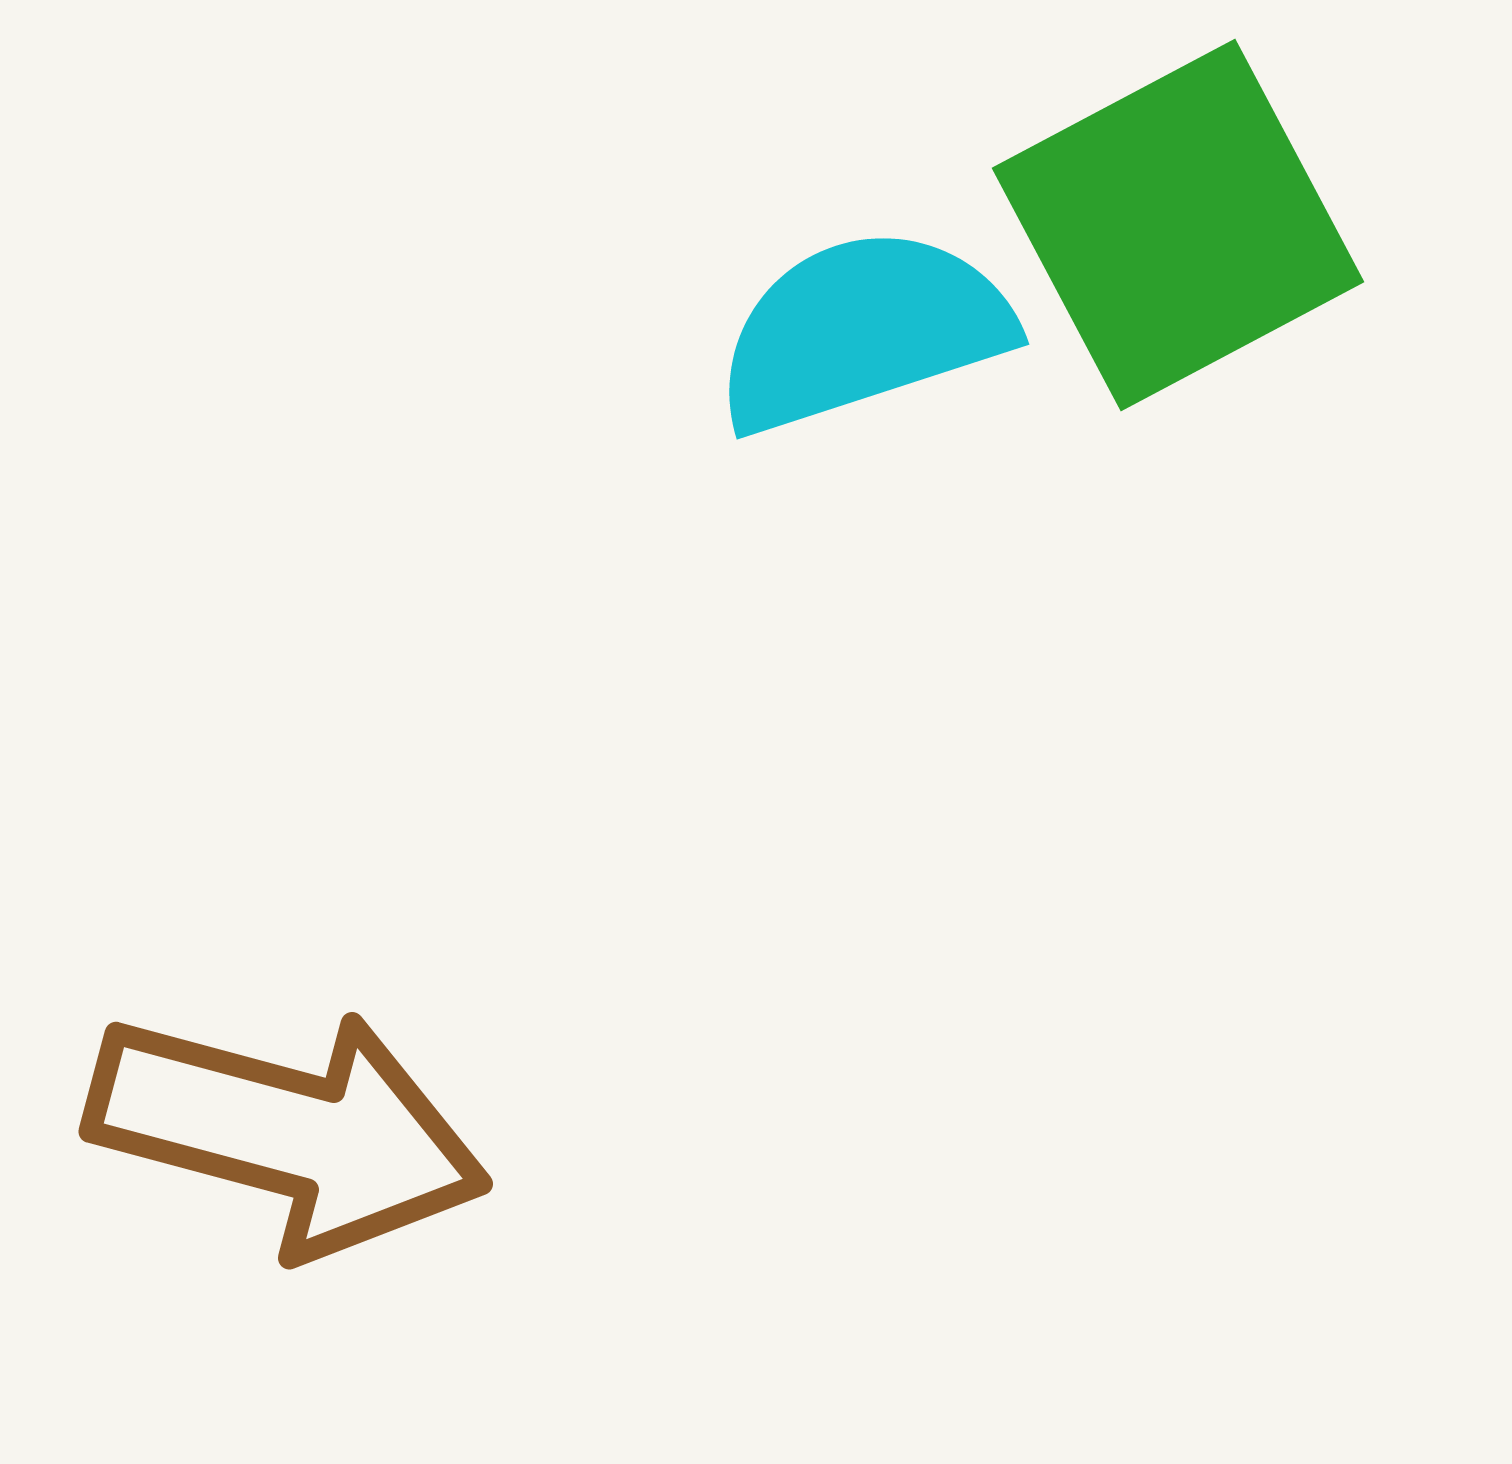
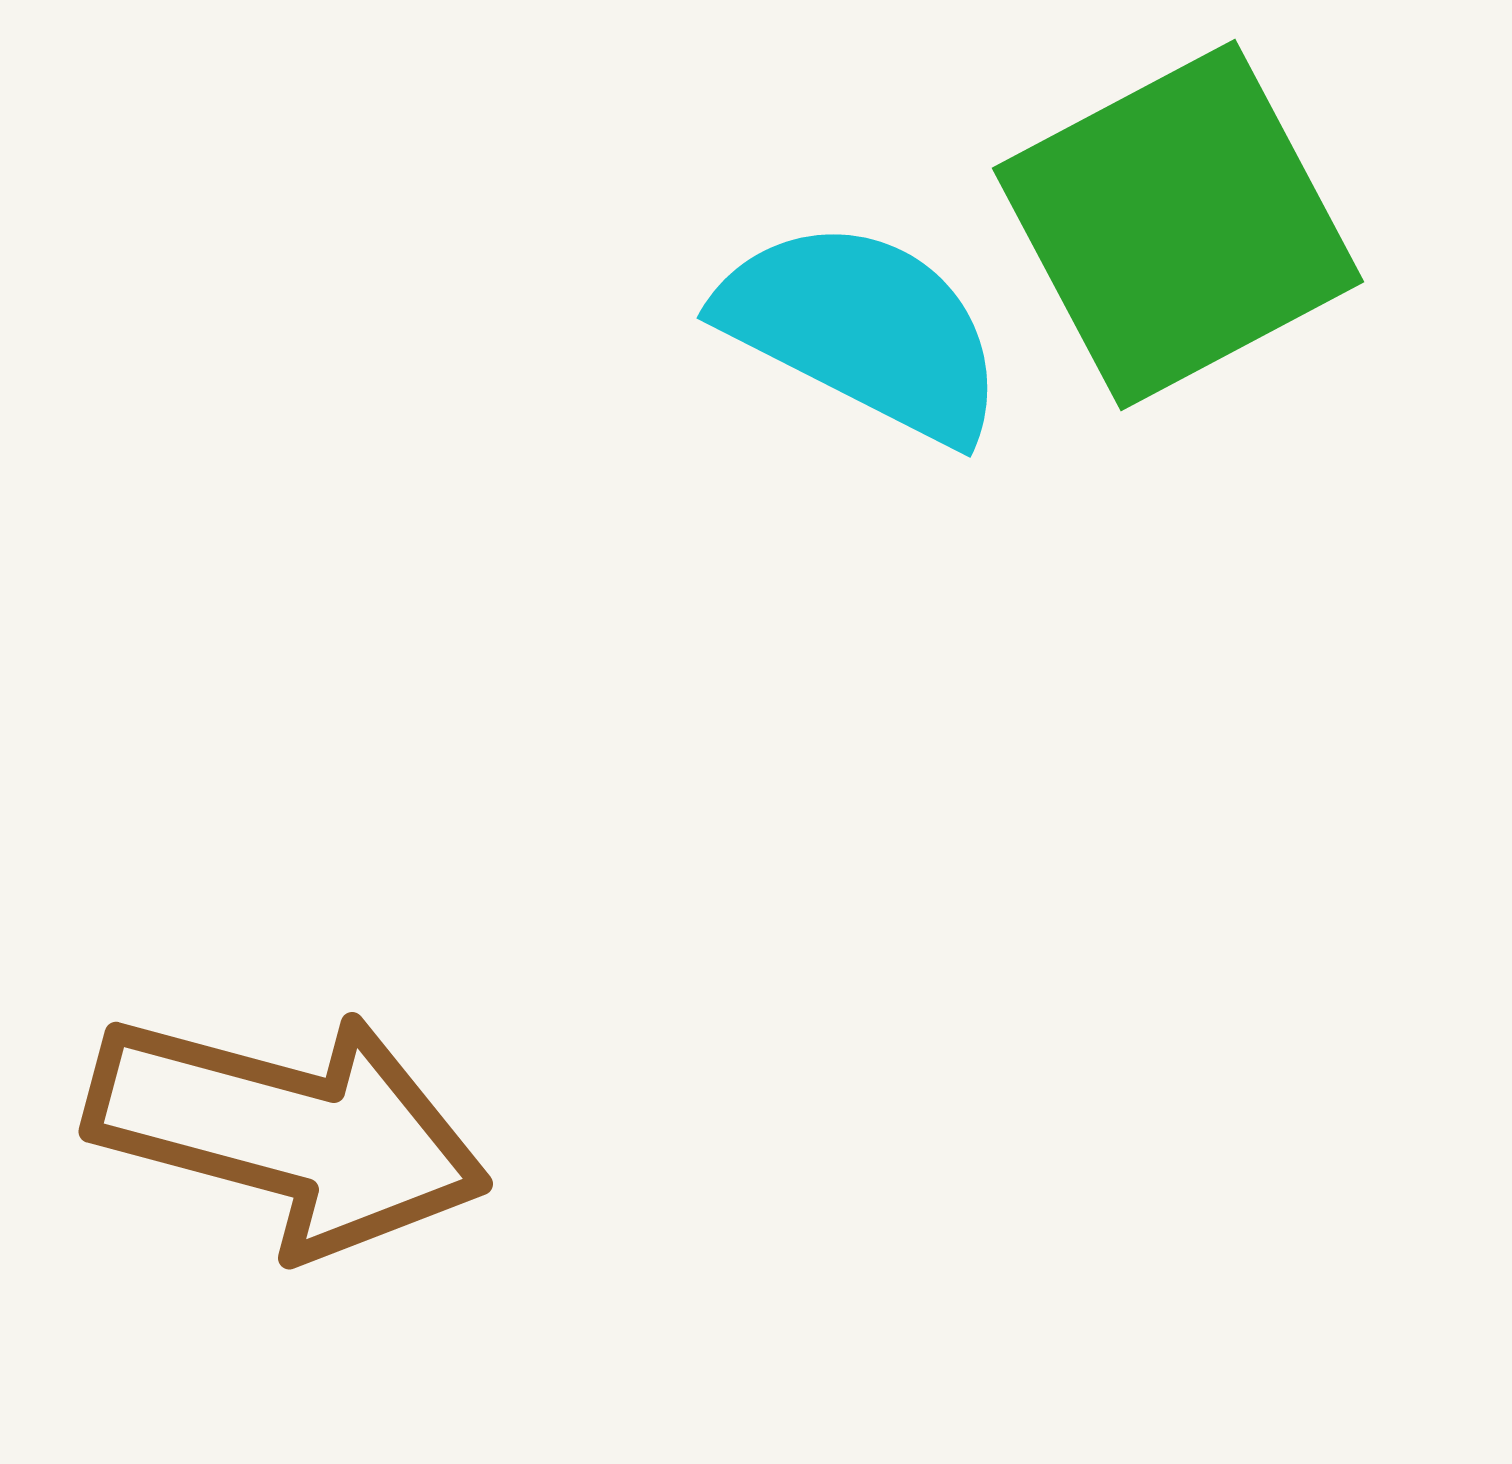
cyan semicircle: rotated 45 degrees clockwise
